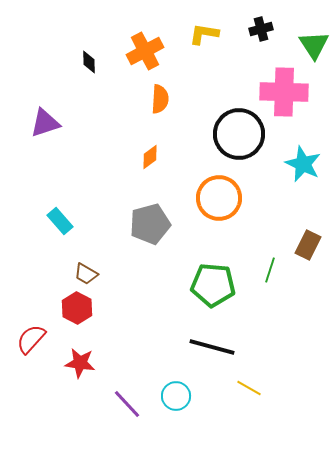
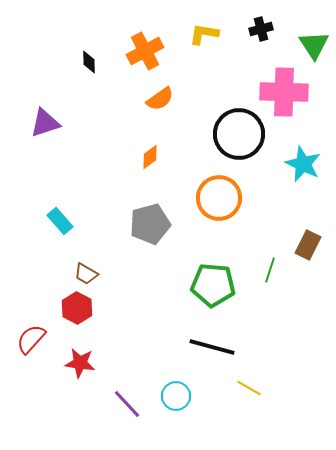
orange semicircle: rotated 52 degrees clockwise
